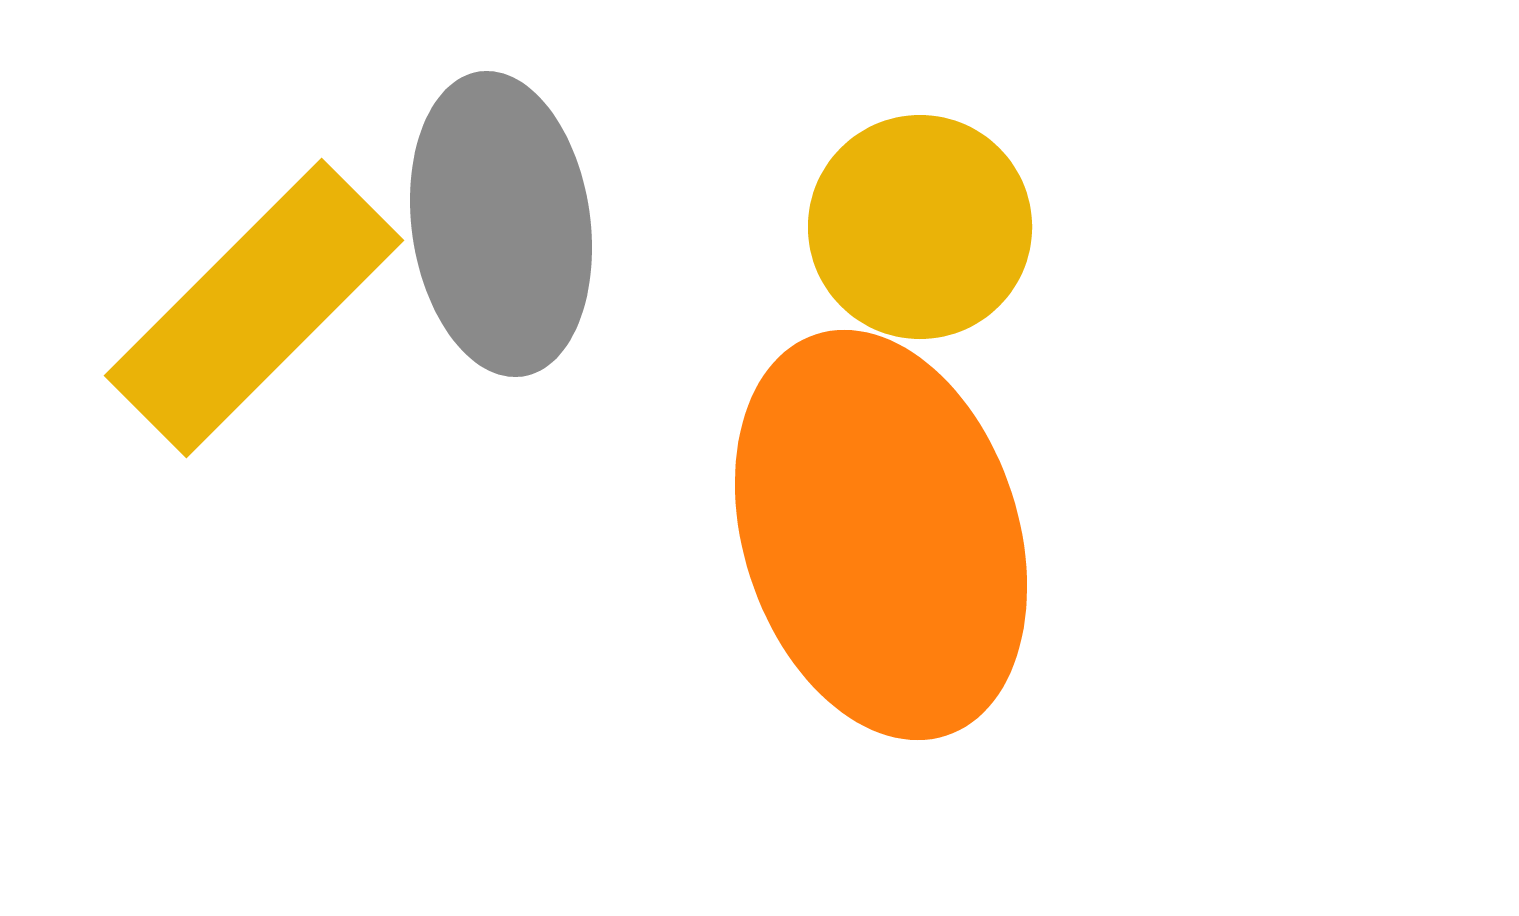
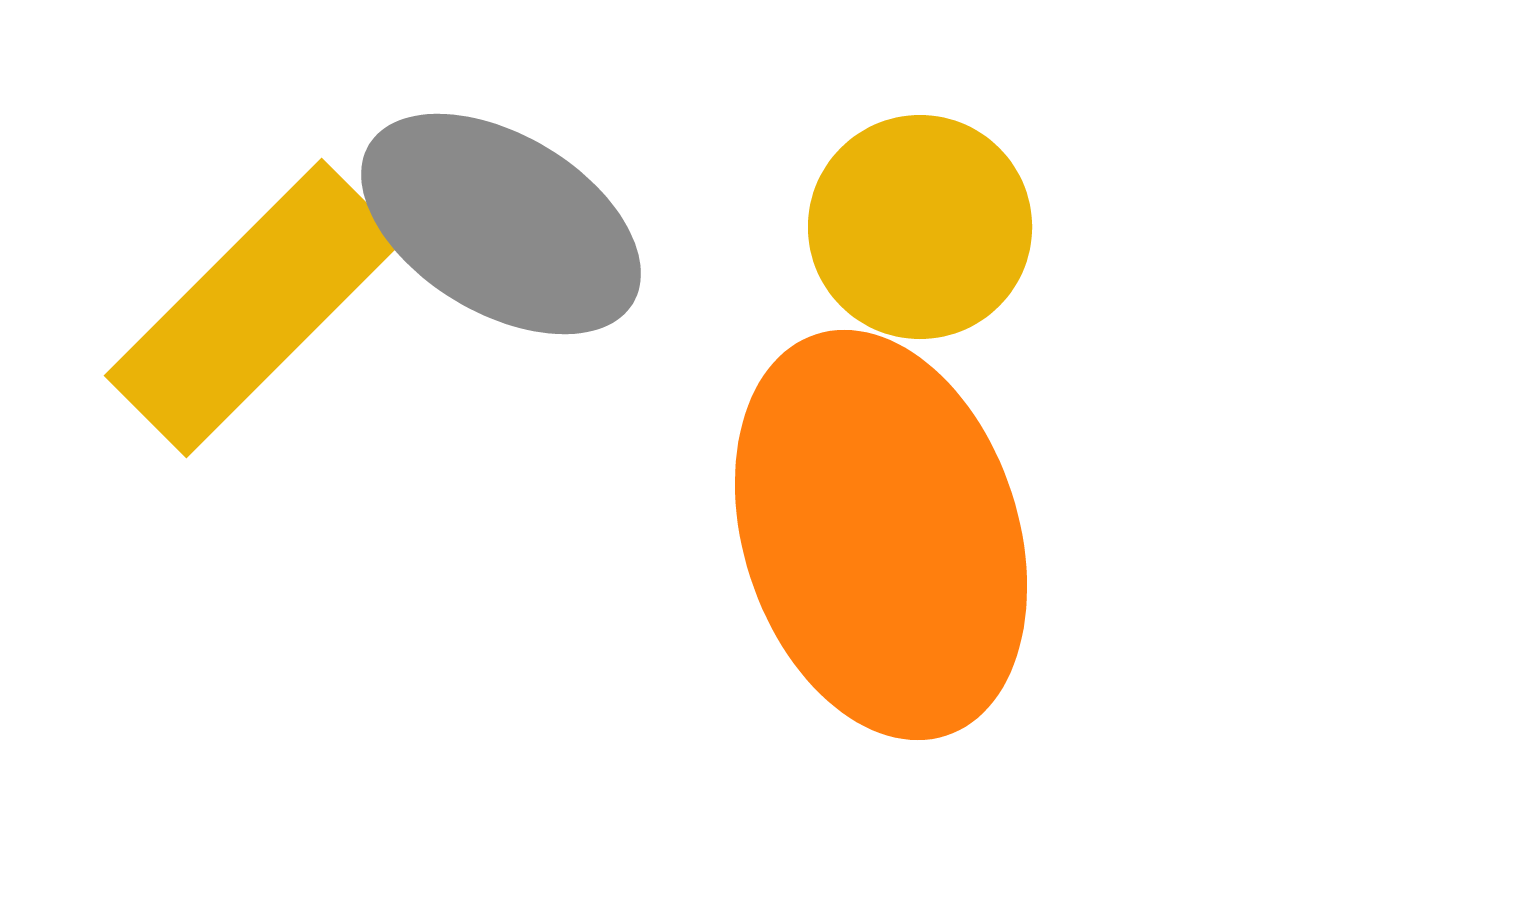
gray ellipse: rotated 51 degrees counterclockwise
